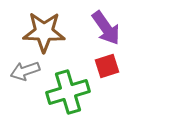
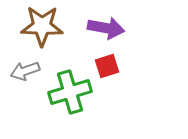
purple arrow: rotated 45 degrees counterclockwise
brown star: moved 2 px left, 6 px up
green cross: moved 2 px right
